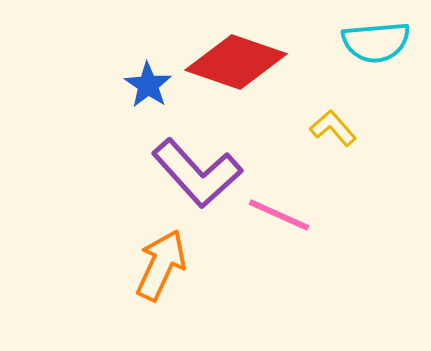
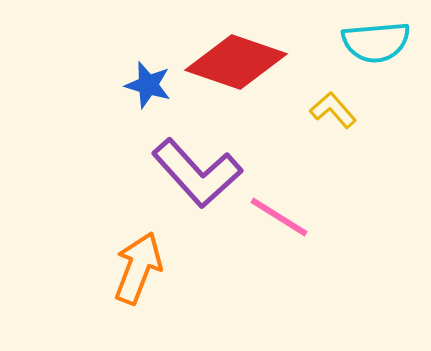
blue star: rotated 18 degrees counterclockwise
yellow L-shape: moved 18 px up
pink line: moved 2 px down; rotated 8 degrees clockwise
orange arrow: moved 23 px left, 3 px down; rotated 4 degrees counterclockwise
